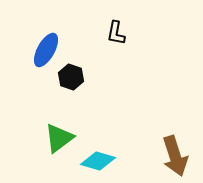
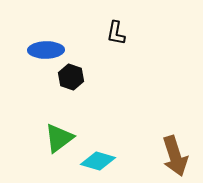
blue ellipse: rotated 60 degrees clockwise
